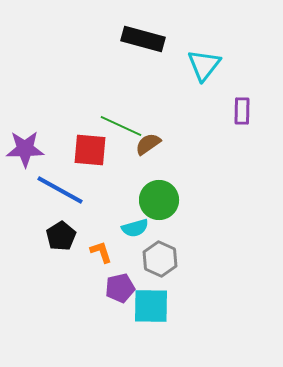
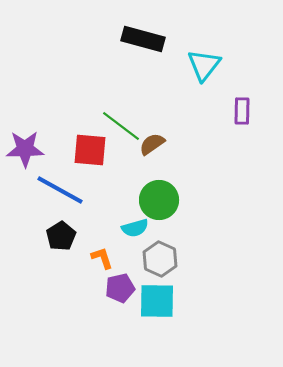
green line: rotated 12 degrees clockwise
brown semicircle: moved 4 px right
orange L-shape: moved 1 px right, 6 px down
cyan square: moved 6 px right, 5 px up
